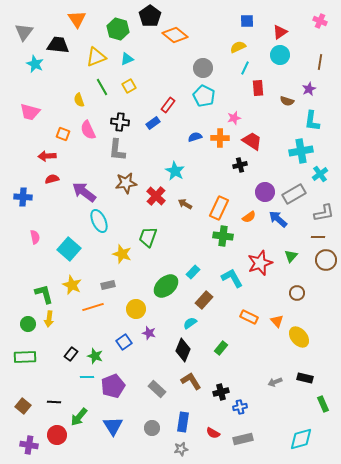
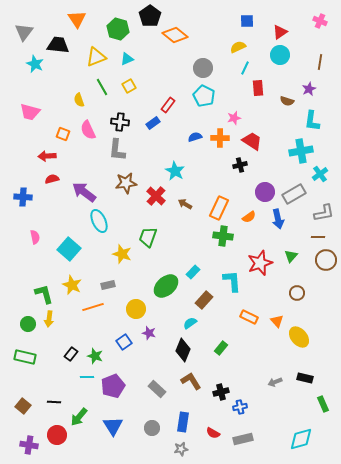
blue arrow at (278, 219): rotated 144 degrees counterclockwise
cyan L-shape at (232, 278): moved 3 px down; rotated 25 degrees clockwise
green rectangle at (25, 357): rotated 15 degrees clockwise
